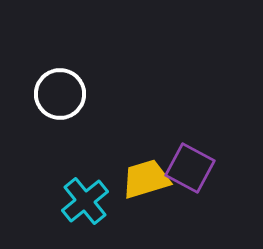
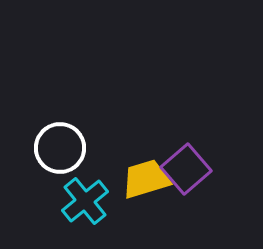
white circle: moved 54 px down
purple square: moved 4 px left, 1 px down; rotated 21 degrees clockwise
